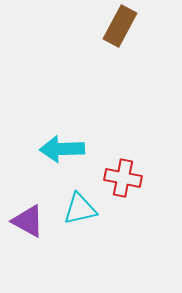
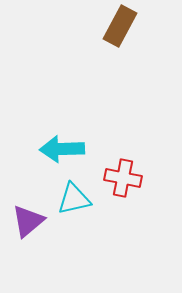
cyan triangle: moved 6 px left, 10 px up
purple triangle: rotated 51 degrees clockwise
